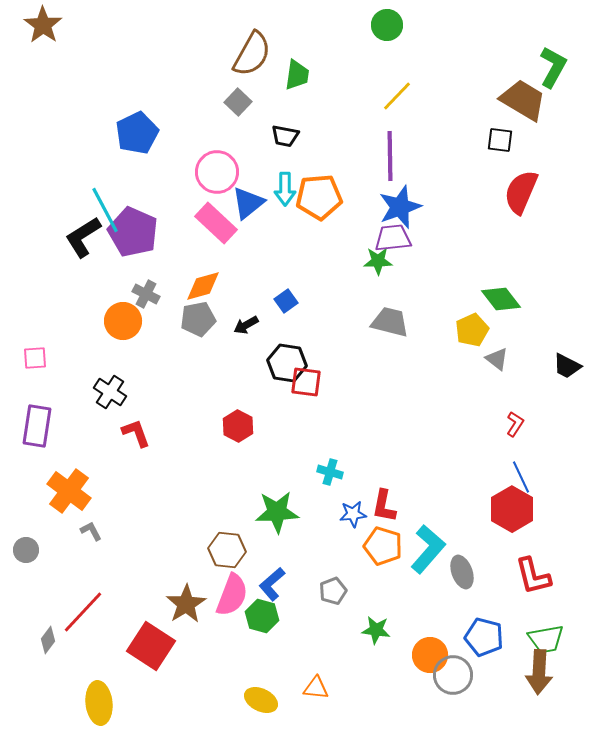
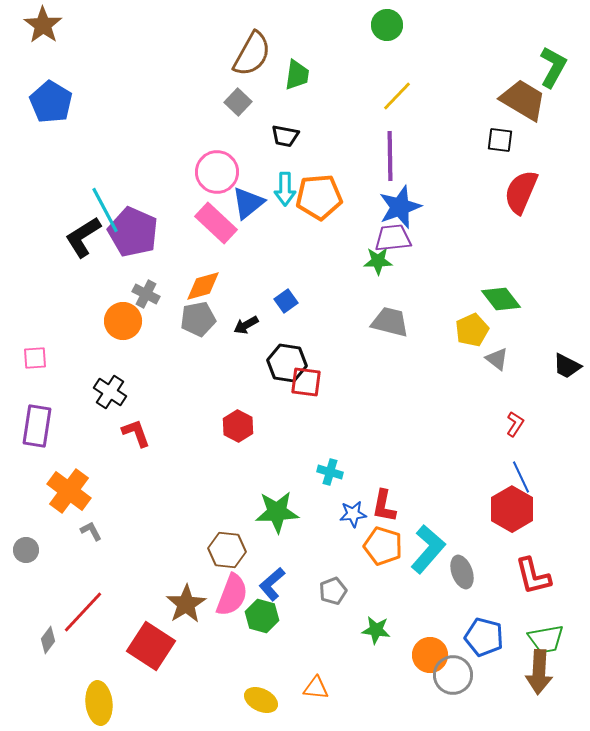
blue pentagon at (137, 133): moved 86 px left, 31 px up; rotated 15 degrees counterclockwise
